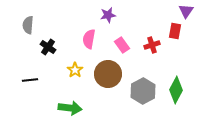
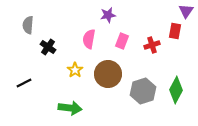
pink rectangle: moved 4 px up; rotated 56 degrees clockwise
black line: moved 6 px left, 3 px down; rotated 21 degrees counterclockwise
gray hexagon: rotated 10 degrees clockwise
